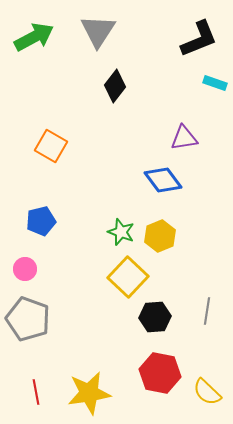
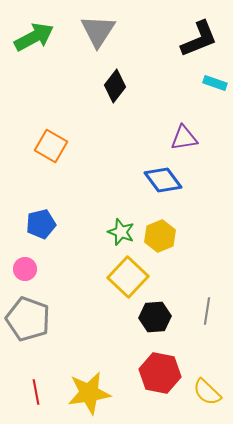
blue pentagon: moved 3 px down
